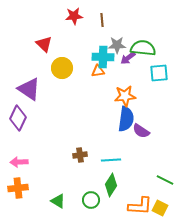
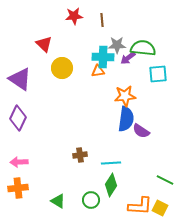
cyan square: moved 1 px left, 1 px down
purple triangle: moved 9 px left, 10 px up
cyan line: moved 3 px down
